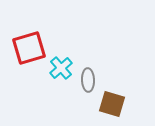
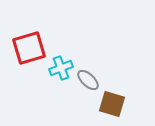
cyan cross: rotated 20 degrees clockwise
gray ellipse: rotated 45 degrees counterclockwise
